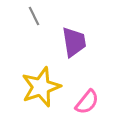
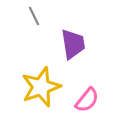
purple trapezoid: moved 1 px left, 2 px down
pink semicircle: moved 2 px up
